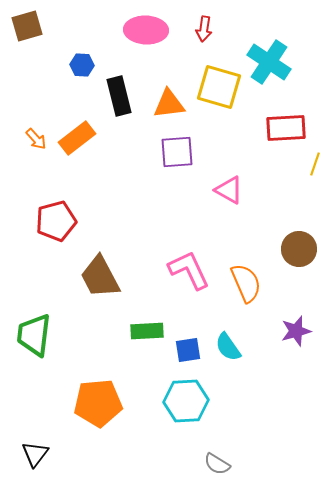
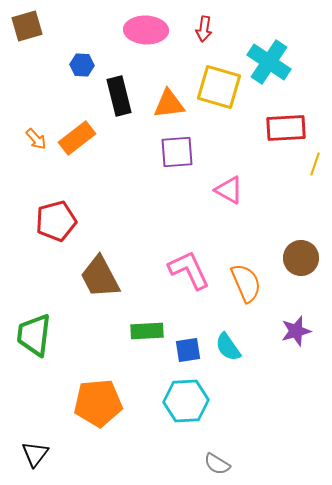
brown circle: moved 2 px right, 9 px down
